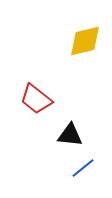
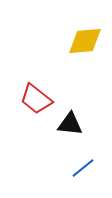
yellow diamond: rotated 9 degrees clockwise
black triangle: moved 11 px up
